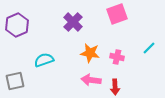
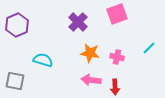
purple cross: moved 5 px right
cyan semicircle: moved 1 px left; rotated 36 degrees clockwise
gray square: rotated 24 degrees clockwise
